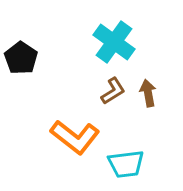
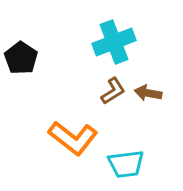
cyan cross: rotated 33 degrees clockwise
brown arrow: rotated 68 degrees counterclockwise
orange L-shape: moved 2 px left, 1 px down
